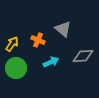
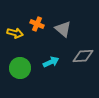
orange cross: moved 1 px left, 16 px up
yellow arrow: moved 3 px right, 11 px up; rotated 70 degrees clockwise
green circle: moved 4 px right
